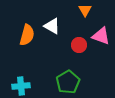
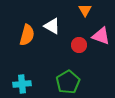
cyan cross: moved 1 px right, 2 px up
